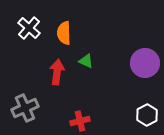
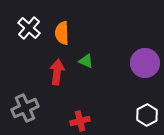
orange semicircle: moved 2 px left
